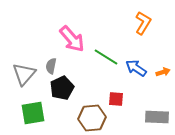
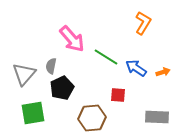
red square: moved 2 px right, 4 px up
